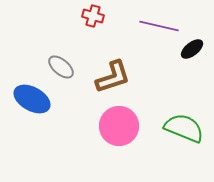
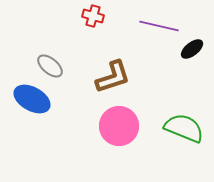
gray ellipse: moved 11 px left, 1 px up
